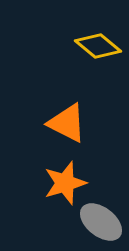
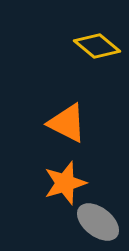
yellow diamond: moved 1 px left
gray ellipse: moved 3 px left
